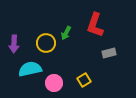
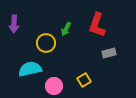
red L-shape: moved 2 px right
green arrow: moved 4 px up
purple arrow: moved 20 px up
pink circle: moved 3 px down
